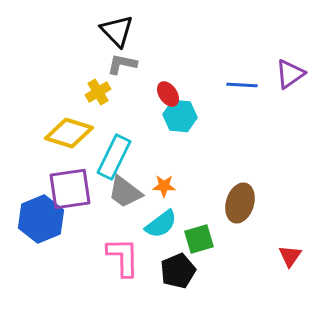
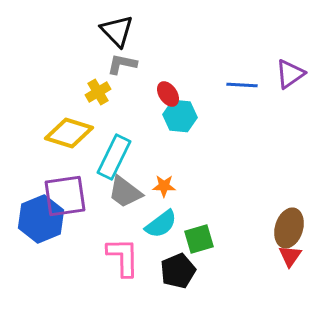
purple square: moved 5 px left, 7 px down
brown ellipse: moved 49 px right, 25 px down
